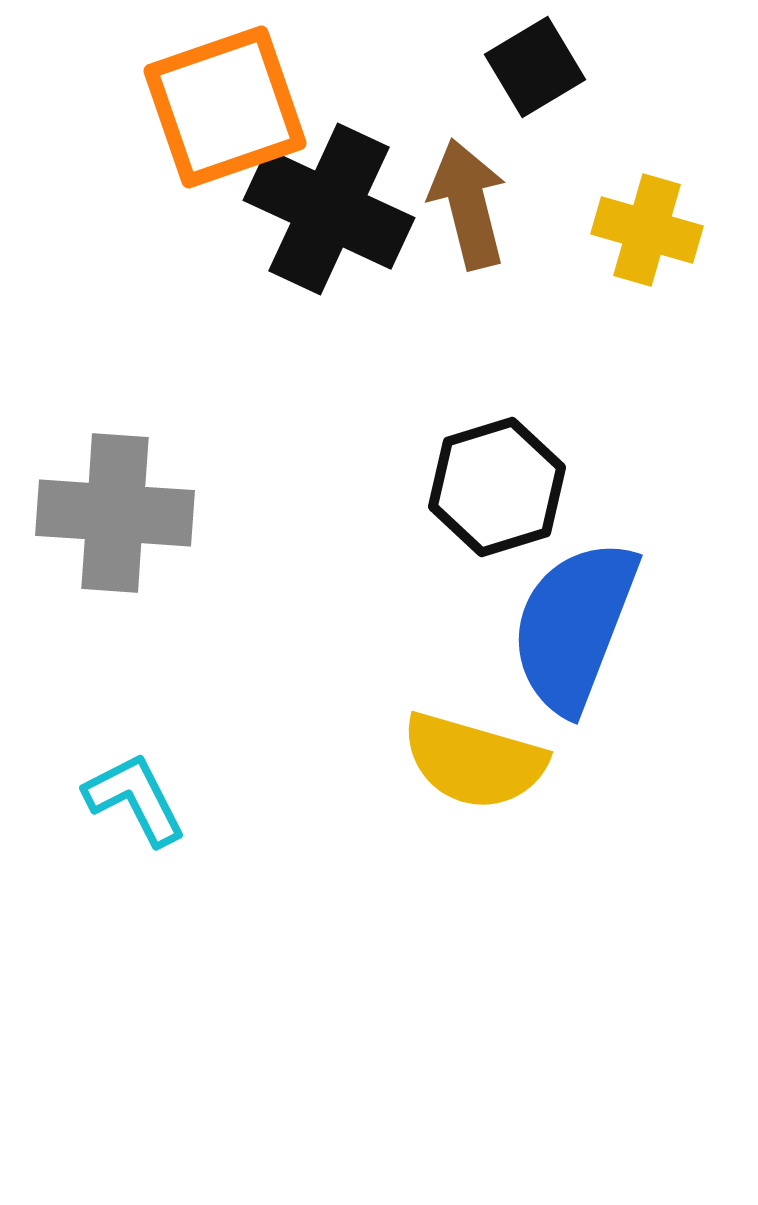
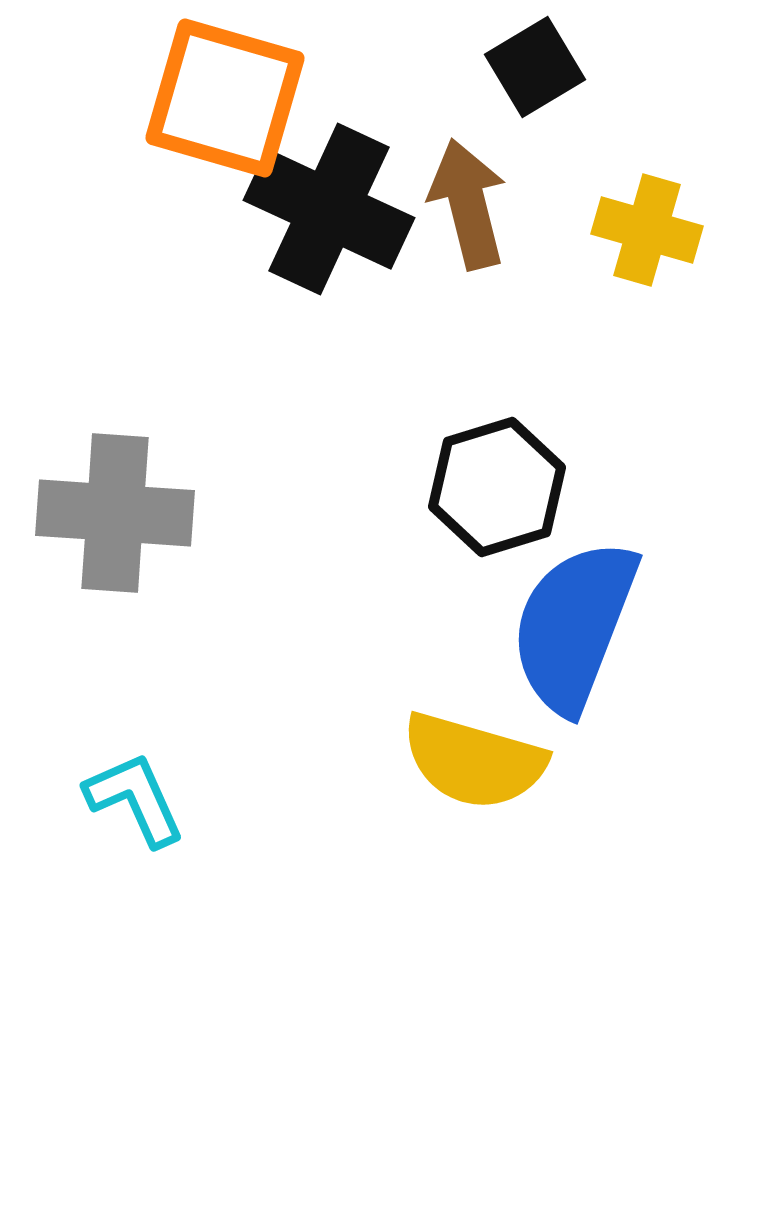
orange square: moved 9 px up; rotated 35 degrees clockwise
cyan L-shape: rotated 3 degrees clockwise
